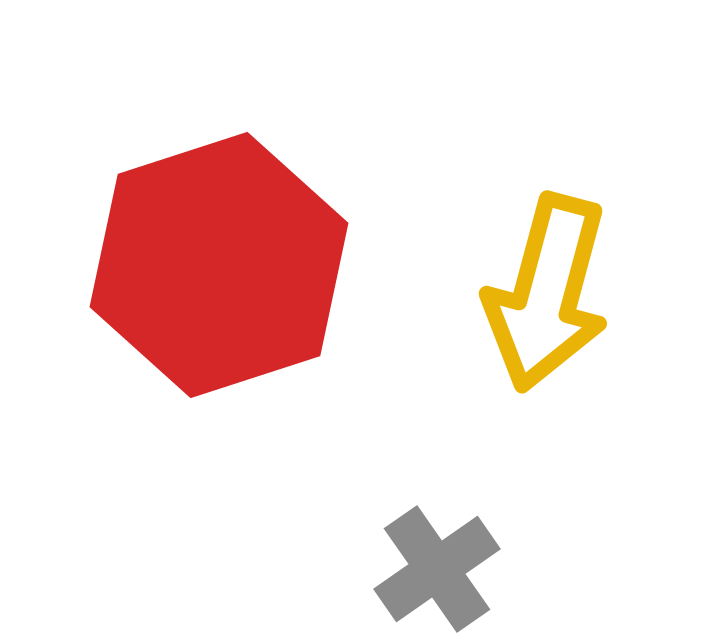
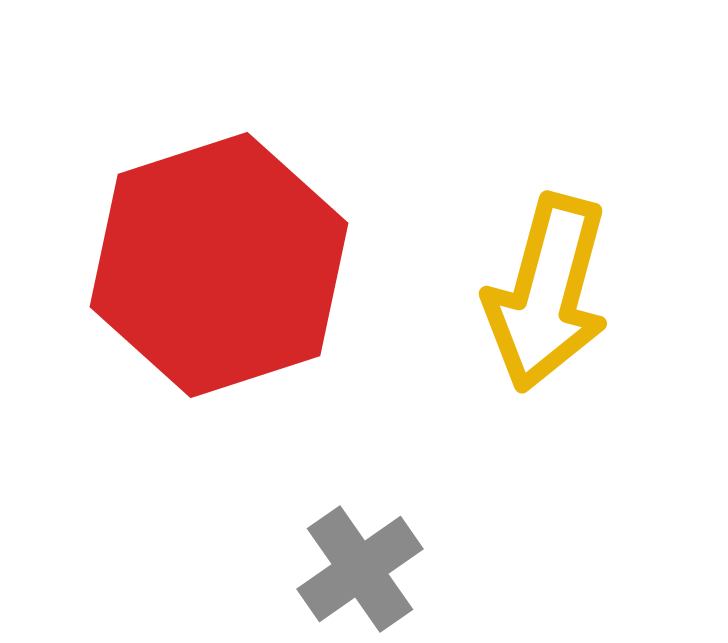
gray cross: moved 77 px left
